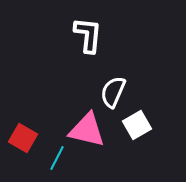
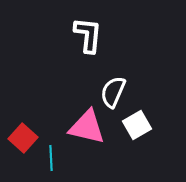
pink triangle: moved 3 px up
red square: rotated 12 degrees clockwise
cyan line: moved 6 px left; rotated 30 degrees counterclockwise
